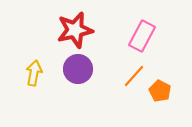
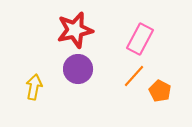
pink rectangle: moved 2 px left, 3 px down
yellow arrow: moved 14 px down
